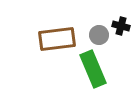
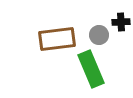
black cross: moved 4 px up; rotated 18 degrees counterclockwise
green rectangle: moved 2 px left
